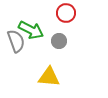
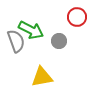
red circle: moved 11 px right, 4 px down
yellow triangle: moved 7 px left; rotated 15 degrees counterclockwise
